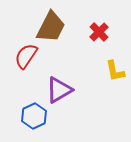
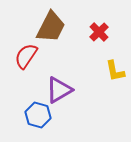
blue hexagon: moved 4 px right, 1 px up; rotated 20 degrees counterclockwise
